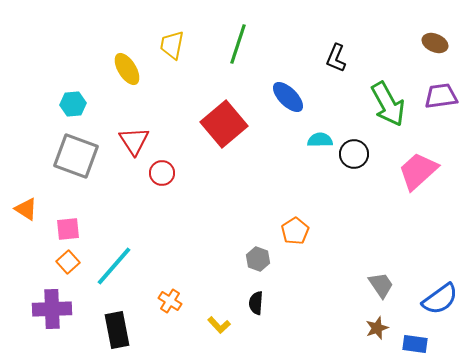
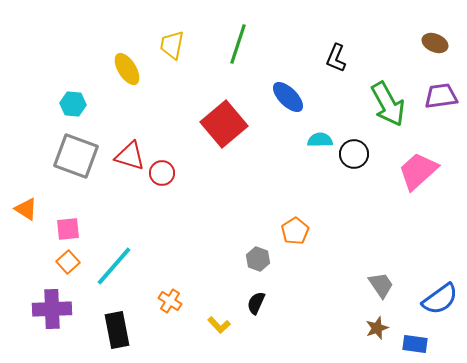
cyan hexagon: rotated 10 degrees clockwise
red triangle: moved 4 px left, 15 px down; rotated 40 degrees counterclockwise
black semicircle: rotated 20 degrees clockwise
